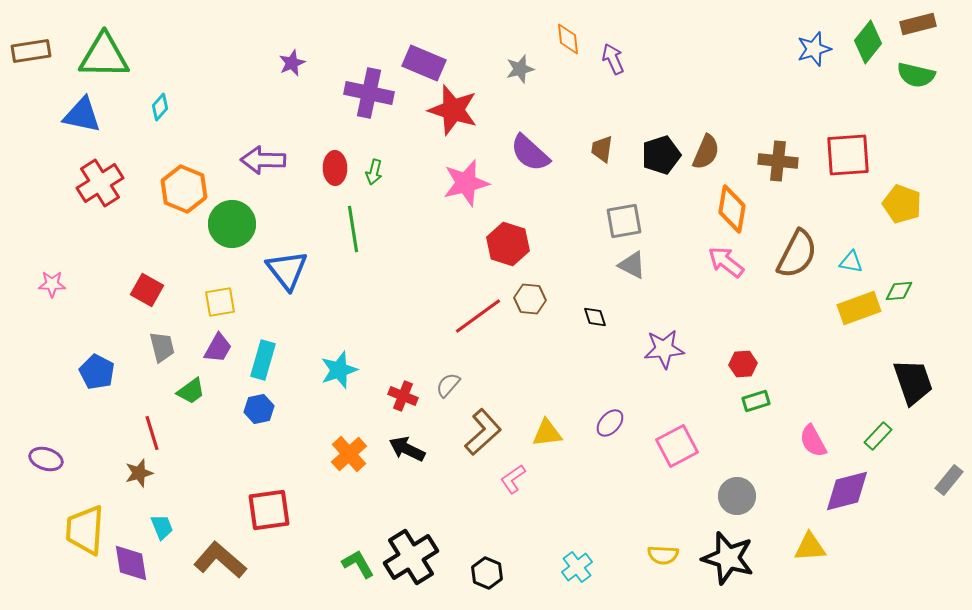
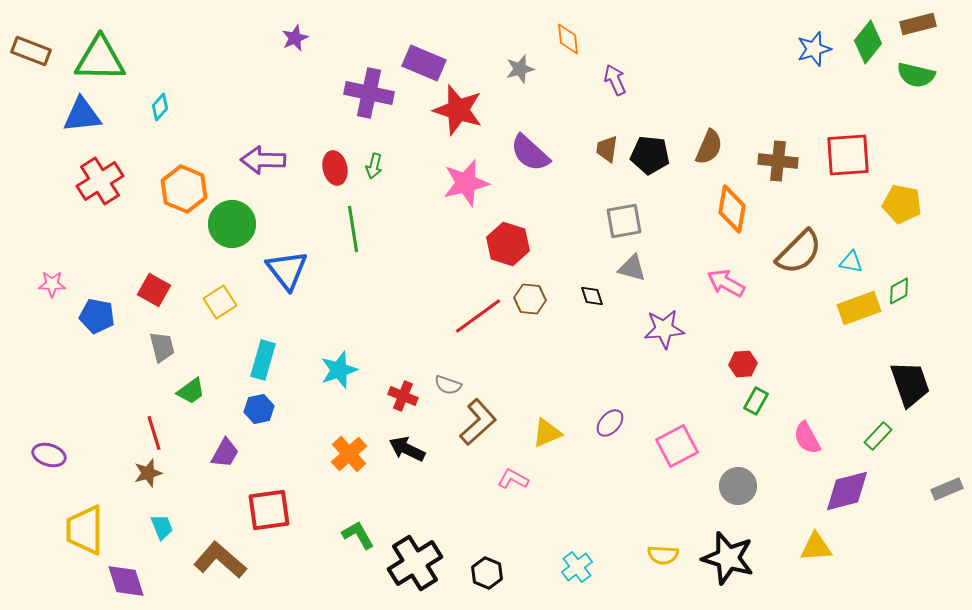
brown rectangle at (31, 51): rotated 30 degrees clockwise
green triangle at (104, 56): moved 4 px left, 3 px down
purple arrow at (613, 59): moved 2 px right, 21 px down
purple star at (292, 63): moved 3 px right, 25 px up
red star at (453, 110): moved 5 px right
blue triangle at (82, 115): rotated 18 degrees counterclockwise
brown trapezoid at (602, 149): moved 5 px right
brown semicircle at (706, 152): moved 3 px right, 5 px up
black pentagon at (661, 155): moved 11 px left; rotated 24 degrees clockwise
red ellipse at (335, 168): rotated 12 degrees counterclockwise
green arrow at (374, 172): moved 6 px up
red cross at (100, 183): moved 2 px up
yellow pentagon at (902, 204): rotated 9 degrees counterclockwise
brown semicircle at (797, 254): moved 2 px right, 2 px up; rotated 18 degrees clockwise
pink arrow at (726, 262): moved 21 px down; rotated 9 degrees counterclockwise
gray triangle at (632, 265): moved 3 px down; rotated 12 degrees counterclockwise
red square at (147, 290): moved 7 px right
green diamond at (899, 291): rotated 24 degrees counterclockwise
yellow square at (220, 302): rotated 24 degrees counterclockwise
black diamond at (595, 317): moved 3 px left, 21 px up
purple trapezoid at (218, 348): moved 7 px right, 105 px down
purple star at (664, 349): moved 20 px up
blue pentagon at (97, 372): moved 56 px up; rotated 16 degrees counterclockwise
black trapezoid at (913, 382): moved 3 px left, 2 px down
gray semicircle at (448, 385): rotated 112 degrees counterclockwise
green rectangle at (756, 401): rotated 44 degrees counterclockwise
brown L-shape at (483, 432): moved 5 px left, 10 px up
red line at (152, 433): moved 2 px right
yellow triangle at (547, 433): rotated 16 degrees counterclockwise
pink semicircle at (813, 441): moved 6 px left, 3 px up
purple ellipse at (46, 459): moved 3 px right, 4 px up
brown star at (139, 473): moved 9 px right
pink L-shape at (513, 479): rotated 64 degrees clockwise
gray rectangle at (949, 480): moved 2 px left, 9 px down; rotated 28 degrees clockwise
gray circle at (737, 496): moved 1 px right, 10 px up
yellow trapezoid at (85, 530): rotated 4 degrees counterclockwise
yellow triangle at (810, 547): moved 6 px right
black cross at (411, 557): moved 4 px right, 6 px down
purple diamond at (131, 563): moved 5 px left, 18 px down; rotated 9 degrees counterclockwise
green L-shape at (358, 564): moved 29 px up
